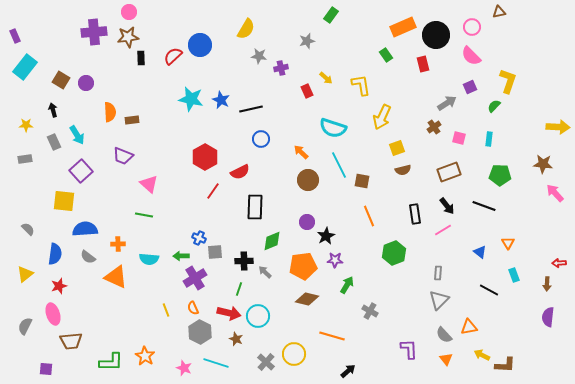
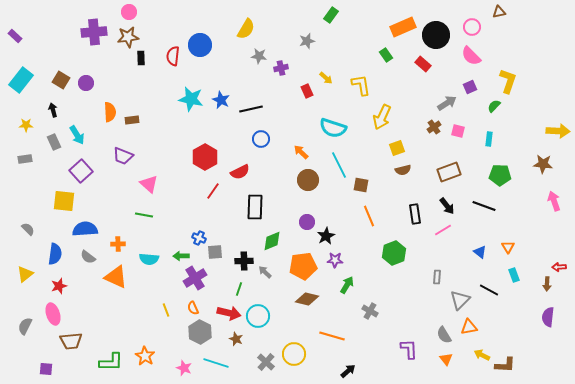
purple rectangle at (15, 36): rotated 24 degrees counterclockwise
red semicircle at (173, 56): rotated 42 degrees counterclockwise
red rectangle at (423, 64): rotated 35 degrees counterclockwise
cyan rectangle at (25, 67): moved 4 px left, 13 px down
yellow arrow at (558, 127): moved 4 px down
pink square at (459, 138): moved 1 px left, 7 px up
brown square at (362, 181): moved 1 px left, 4 px down
pink arrow at (555, 193): moved 1 px left, 8 px down; rotated 24 degrees clockwise
orange triangle at (508, 243): moved 4 px down
red arrow at (559, 263): moved 4 px down
gray rectangle at (438, 273): moved 1 px left, 4 px down
gray triangle at (439, 300): moved 21 px right
gray semicircle at (444, 335): rotated 12 degrees clockwise
